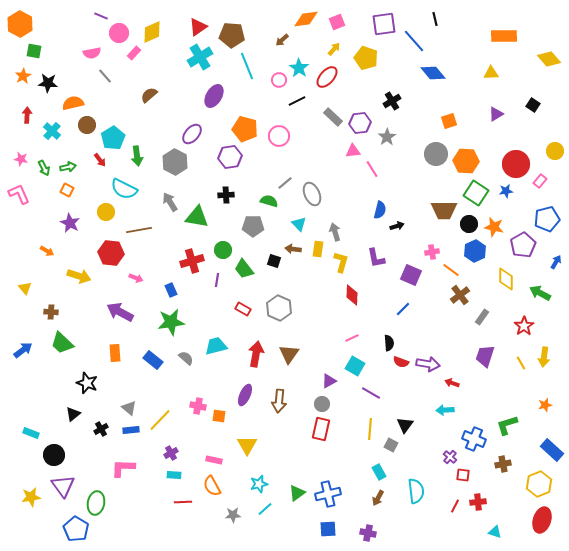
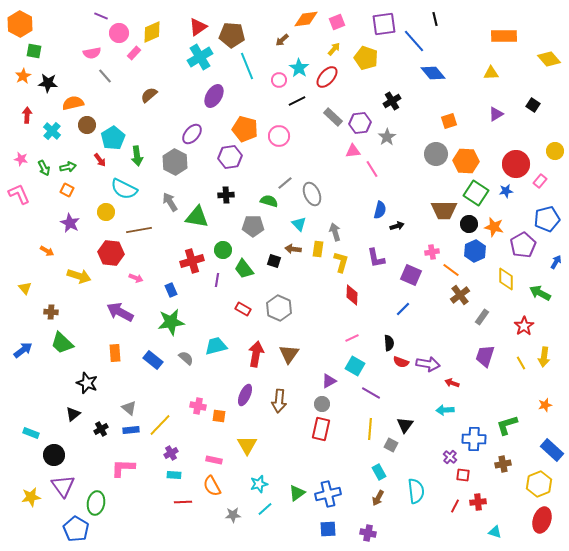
yellow line at (160, 420): moved 5 px down
blue cross at (474, 439): rotated 20 degrees counterclockwise
